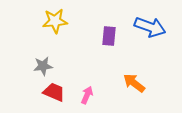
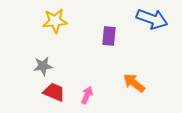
blue arrow: moved 2 px right, 8 px up
